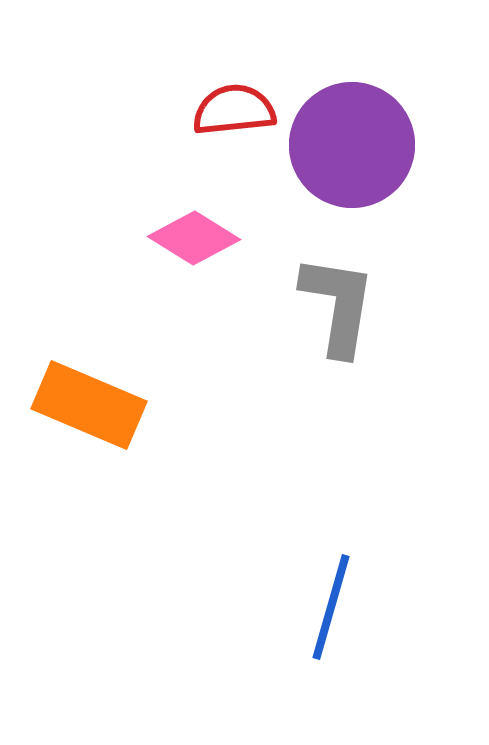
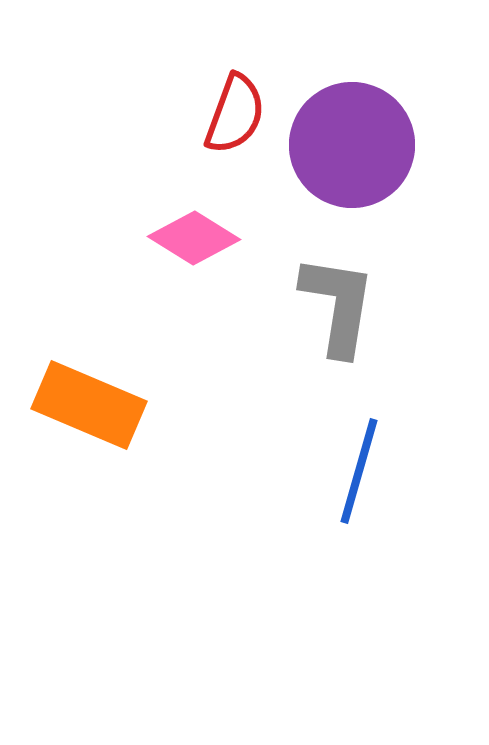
red semicircle: moved 1 px right, 4 px down; rotated 116 degrees clockwise
blue line: moved 28 px right, 136 px up
